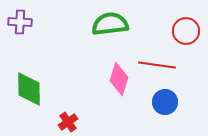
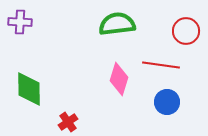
green semicircle: moved 7 px right
red line: moved 4 px right
blue circle: moved 2 px right
